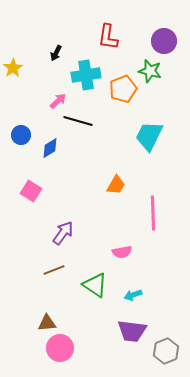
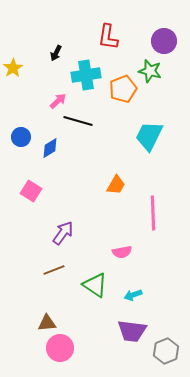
blue circle: moved 2 px down
